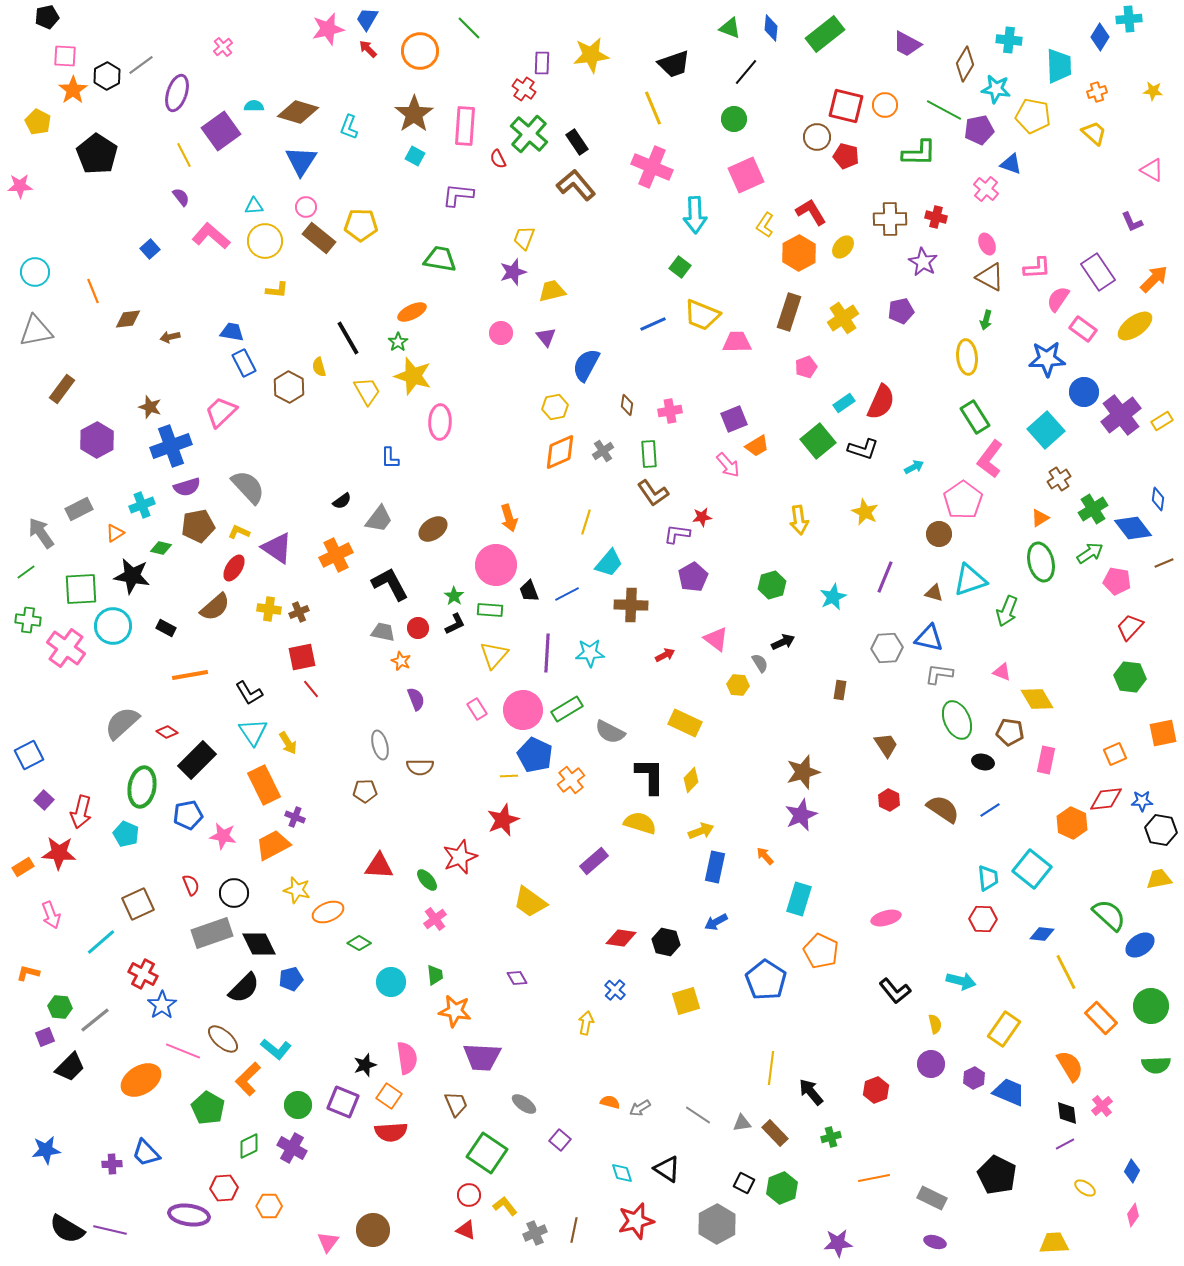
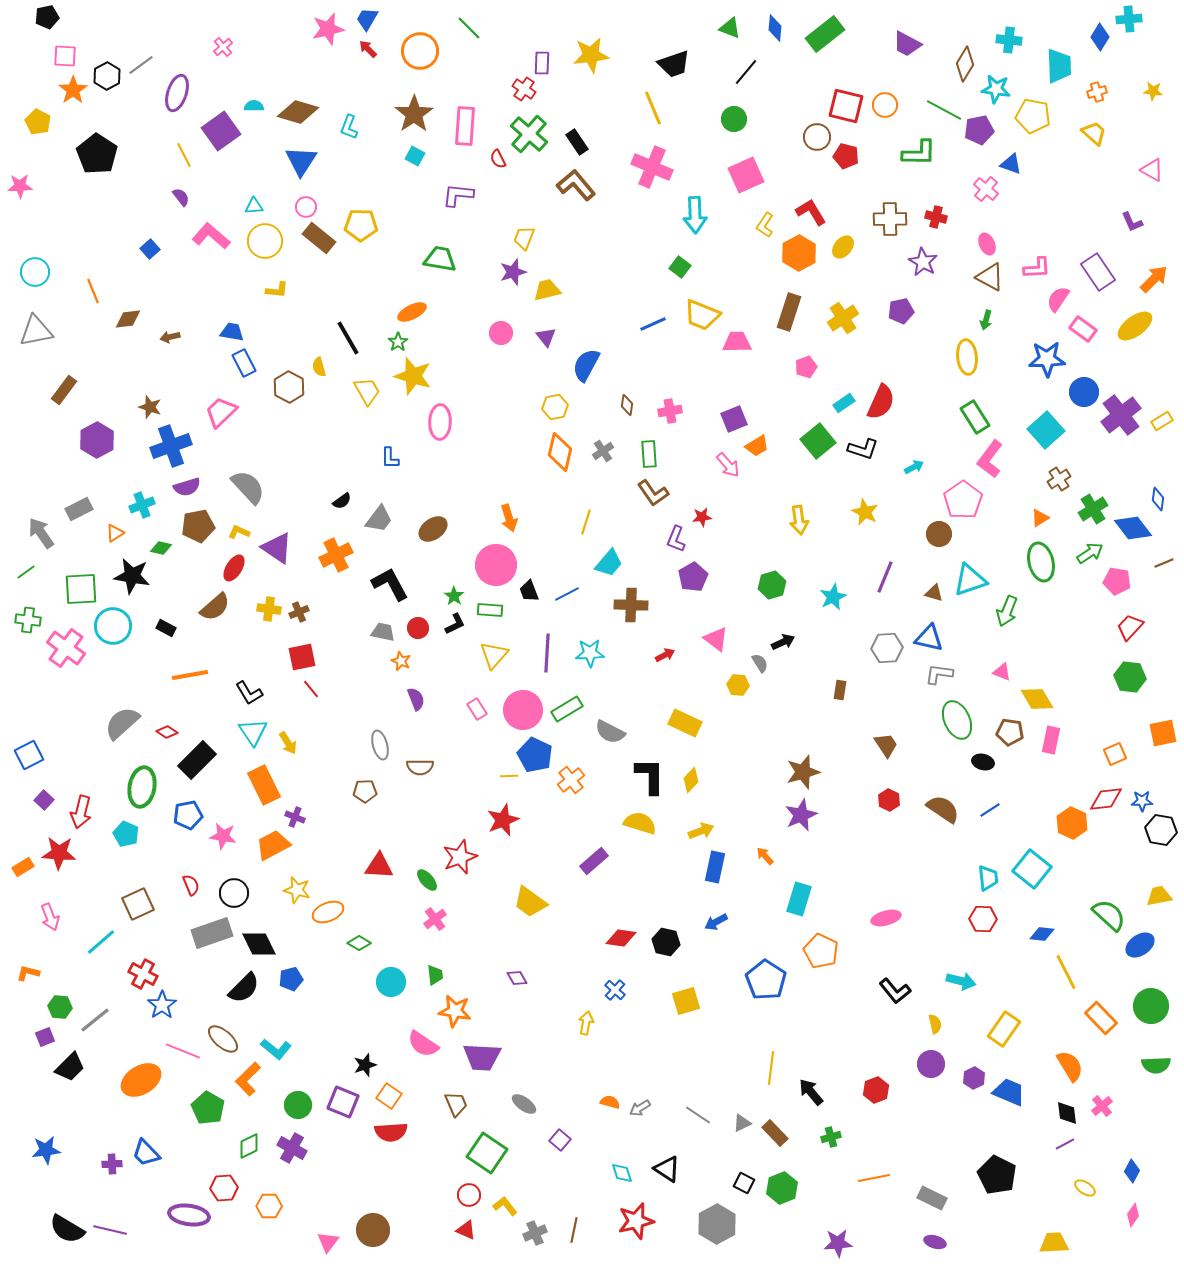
blue diamond at (771, 28): moved 4 px right
yellow trapezoid at (552, 291): moved 5 px left, 1 px up
brown rectangle at (62, 389): moved 2 px right, 1 px down
orange diamond at (560, 452): rotated 54 degrees counterclockwise
purple L-shape at (677, 534): moved 1 px left, 5 px down; rotated 76 degrees counterclockwise
pink rectangle at (1046, 760): moved 5 px right, 20 px up
yellow trapezoid at (1159, 879): moved 17 px down
pink arrow at (51, 915): moved 1 px left, 2 px down
pink semicircle at (407, 1058): moved 16 px right, 14 px up; rotated 132 degrees clockwise
gray triangle at (742, 1123): rotated 18 degrees counterclockwise
